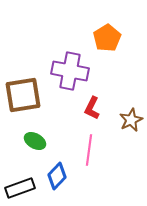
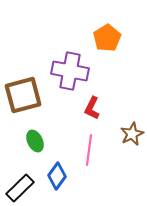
brown square: rotated 6 degrees counterclockwise
brown star: moved 1 px right, 14 px down
green ellipse: rotated 35 degrees clockwise
blue diamond: rotated 8 degrees counterclockwise
black rectangle: rotated 24 degrees counterclockwise
